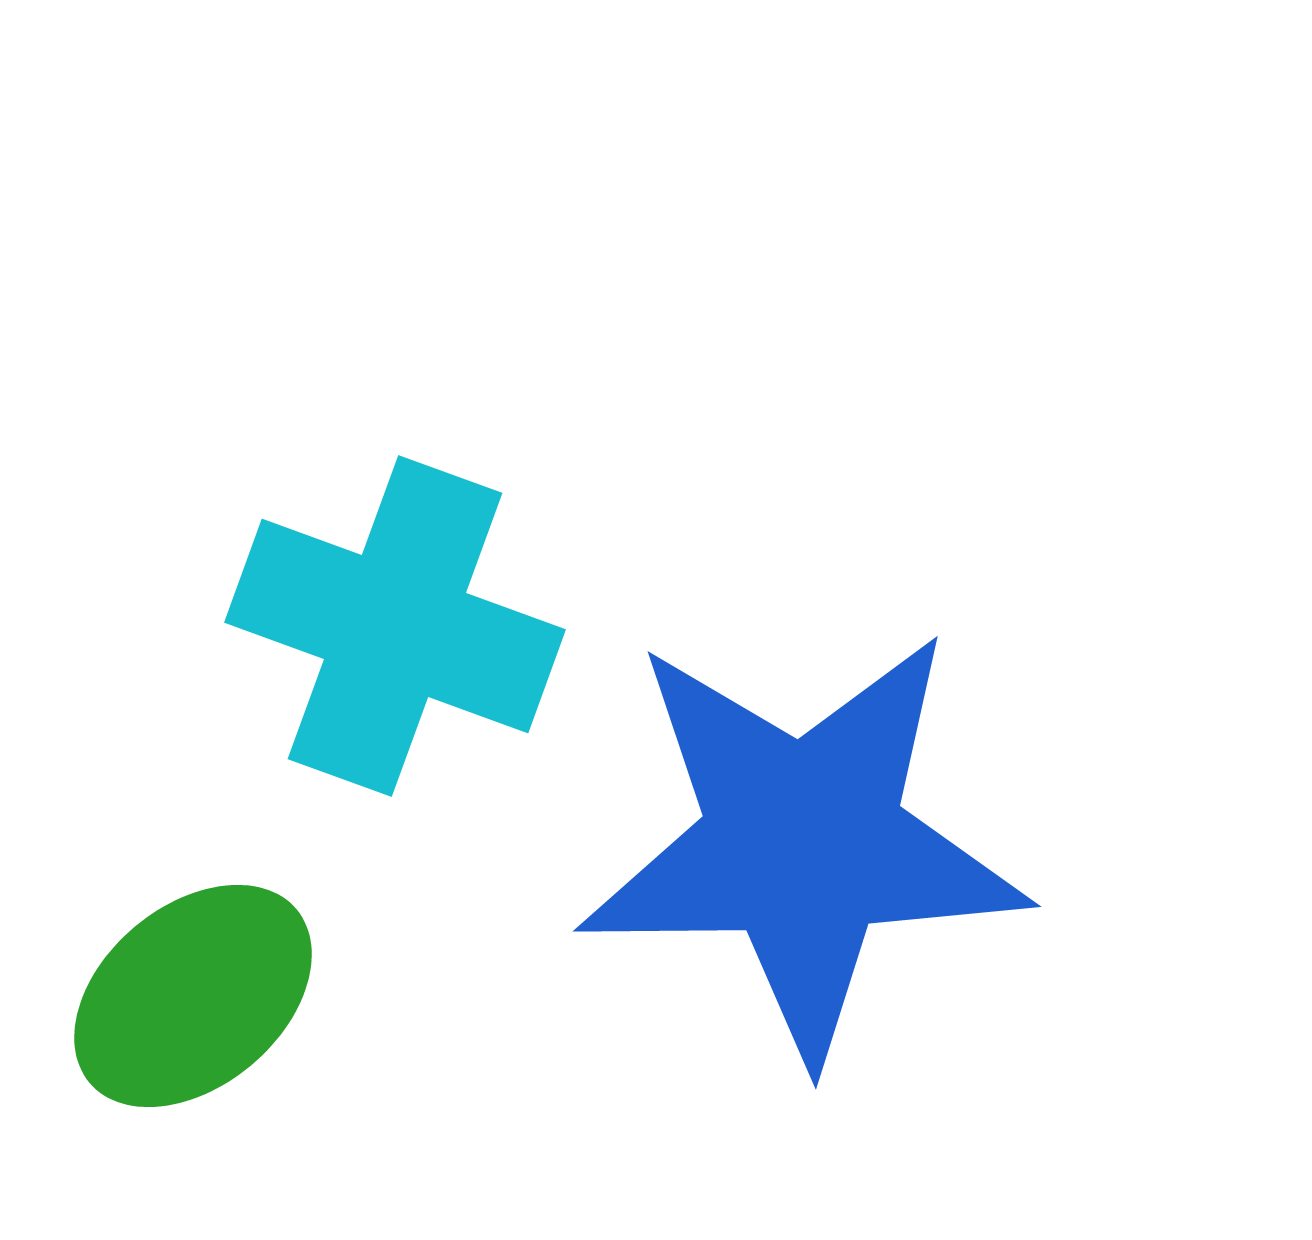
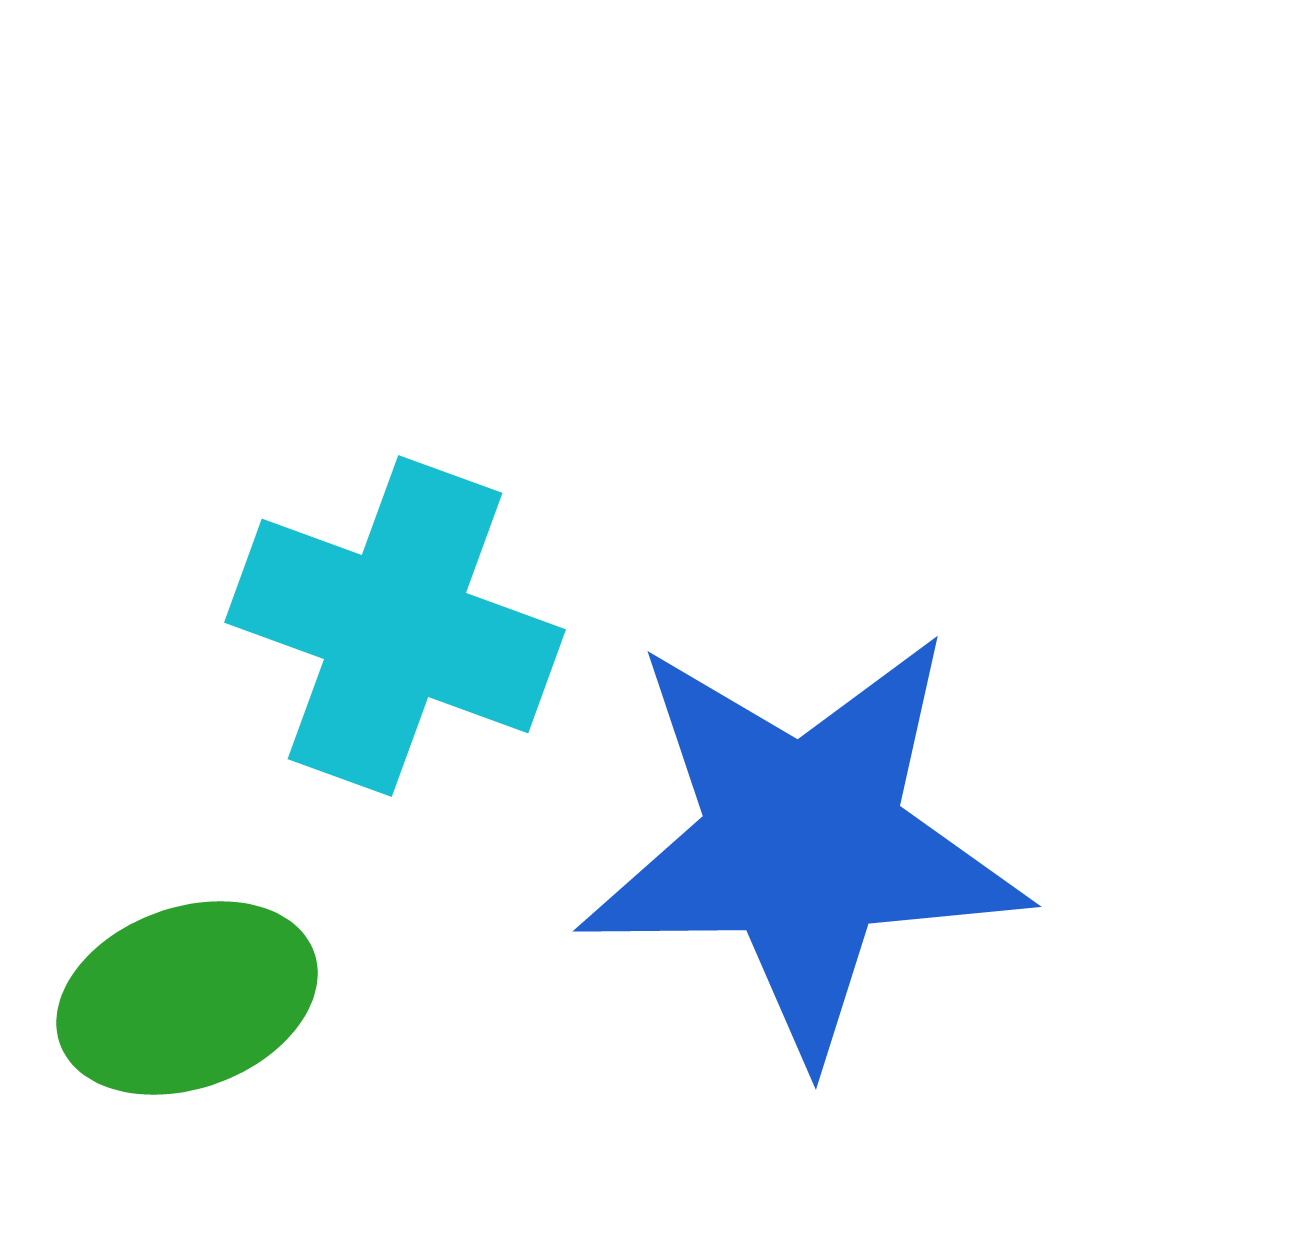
green ellipse: moved 6 px left, 2 px down; rotated 20 degrees clockwise
